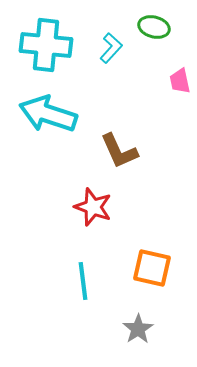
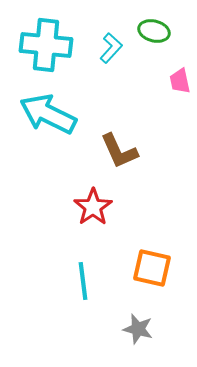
green ellipse: moved 4 px down
cyan arrow: rotated 8 degrees clockwise
red star: rotated 18 degrees clockwise
gray star: rotated 24 degrees counterclockwise
